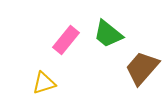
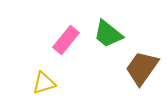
brown trapezoid: rotated 6 degrees counterclockwise
